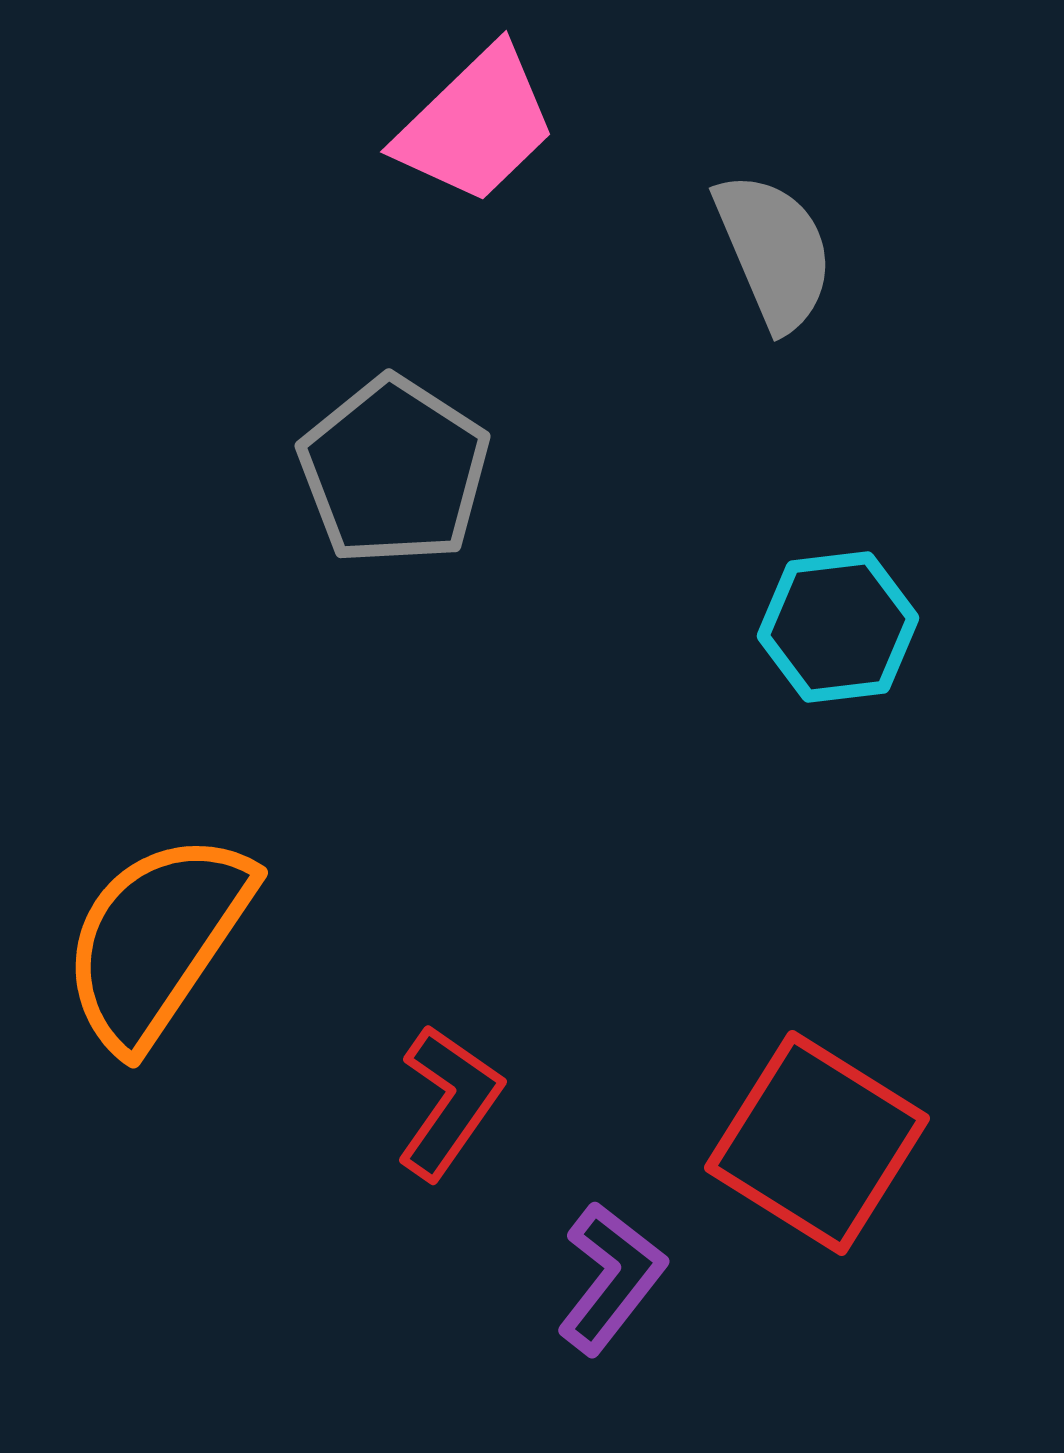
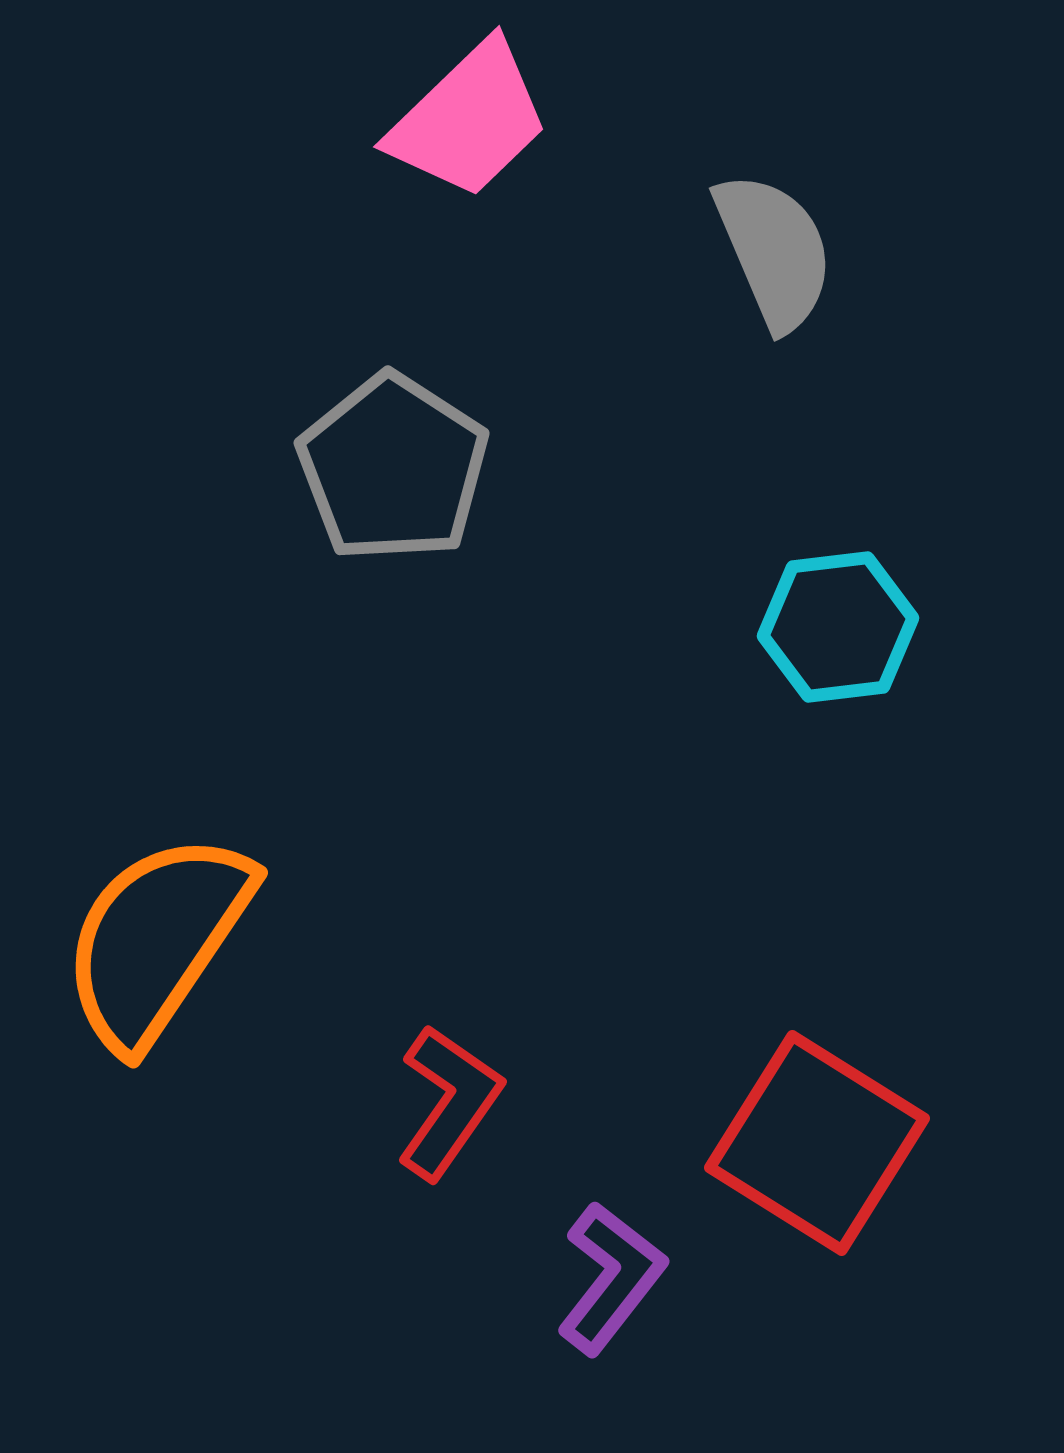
pink trapezoid: moved 7 px left, 5 px up
gray pentagon: moved 1 px left, 3 px up
